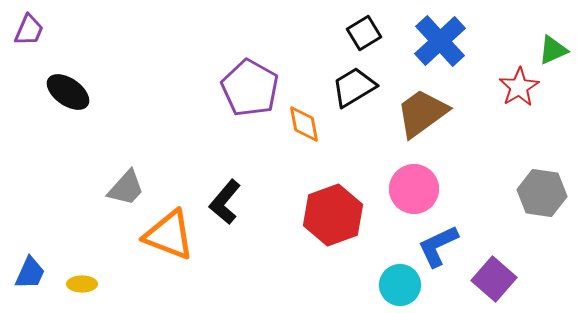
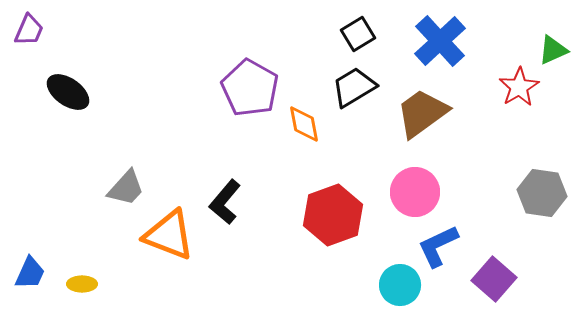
black square: moved 6 px left, 1 px down
pink circle: moved 1 px right, 3 px down
